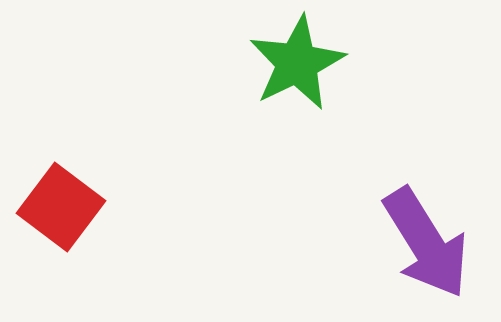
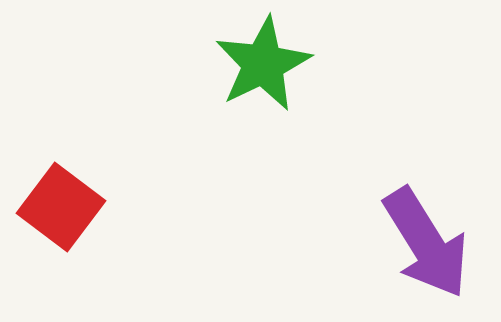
green star: moved 34 px left, 1 px down
